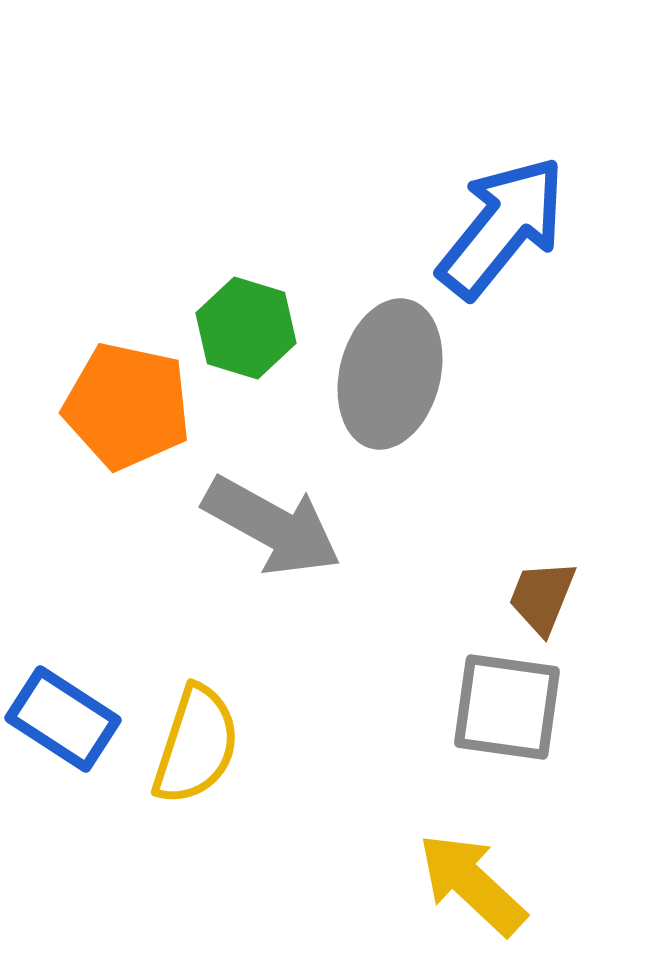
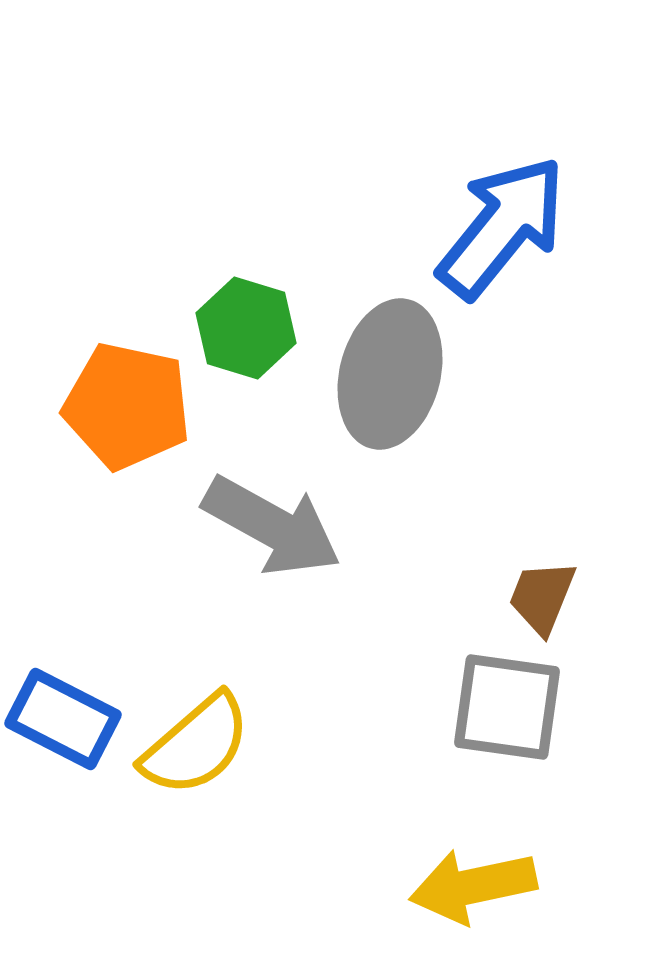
blue rectangle: rotated 6 degrees counterclockwise
yellow semicircle: rotated 31 degrees clockwise
yellow arrow: moved 1 px right, 2 px down; rotated 55 degrees counterclockwise
